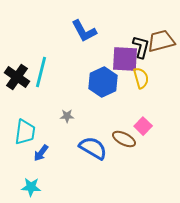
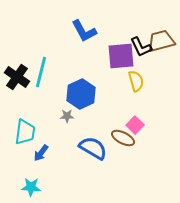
black L-shape: rotated 140 degrees clockwise
purple square: moved 4 px left, 3 px up; rotated 8 degrees counterclockwise
yellow semicircle: moved 5 px left, 3 px down
blue hexagon: moved 22 px left, 12 px down
pink square: moved 8 px left, 1 px up
brown ellipse: moved 1 px left, 1 px up
